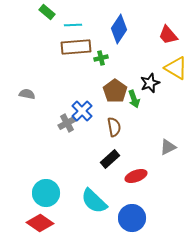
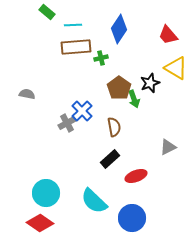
brown pentagon: moved 4 px right, 3 px up
